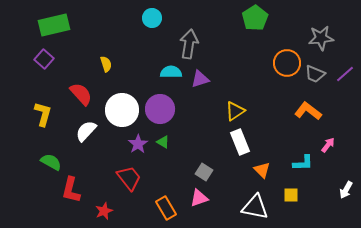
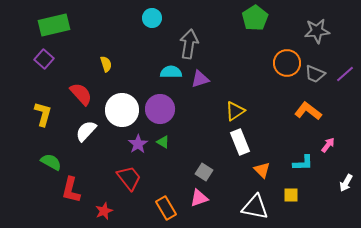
gray star: moved 4 px left, 7 px up
white arrow: moved 7 px up
